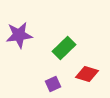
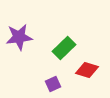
purple star: moved 2 px down
red diamond: moved 4 px up
